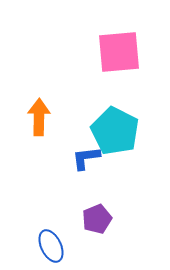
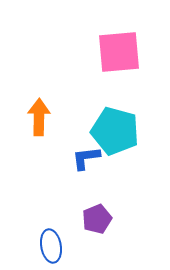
cyan pentagon: rotated 12 degrees counterclockwise
blue ellipse: rotated 16 degrees clockwise
